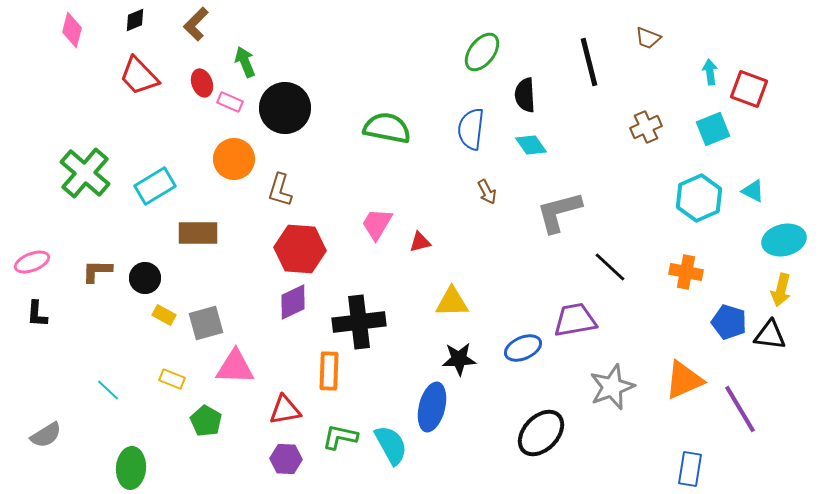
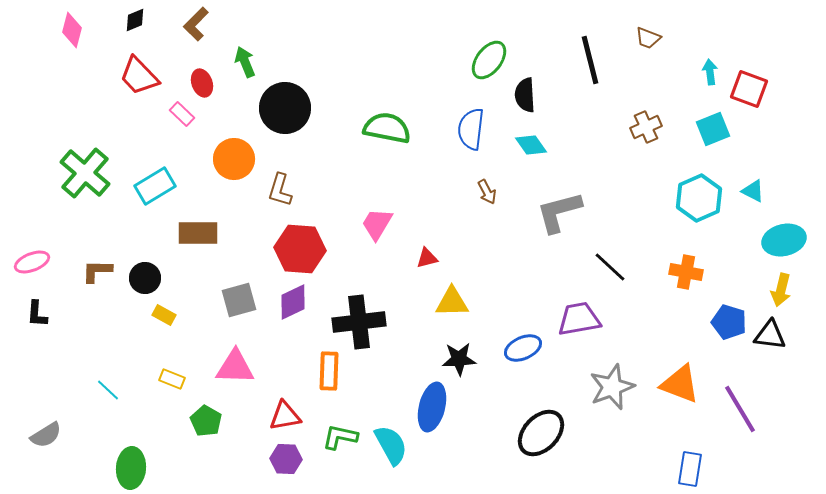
green ellipse at (482, 52): moved 7 px right, 8 px down
black line at (589, 62): moved 1 px right, 2 px up
pink rectangle at (230, 102): moved 48 px left, 12 px down; rotated 20 degrees clockwise
red triangle at (420, 242): moved 7 px right, 16 px down
purple trapezoid at (575, 320): moved 4 px right, 1 px up
gray square at (206, 323): moved 33 px right, 23 px up
orange triangle at (684, 380): moved 4 px left, 4 px down; rotated 45 degrees clockwise
red triangle at (285, 410): moved 6 px down
